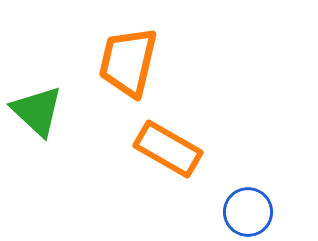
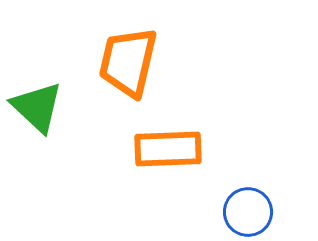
green triangle: moved 4 px up
orange rectangle: rotated 32 degrees counterclockwise
